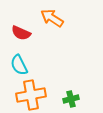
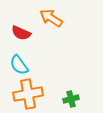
orange arrow: moved 1 px left
cyan semicircle: rotated 10 degrees counterclockwise
orange cross: moved 3 px left, 1 px up
